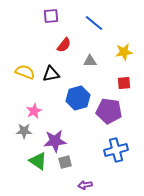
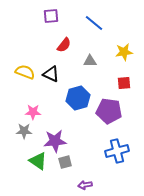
black triangle: rotated 36 degrees clockwise
pink star: moved 1 px left, 1 px down; rotated 28 degrees clockwise
blue cross: moved 1 px right, 1 px down
